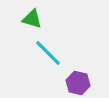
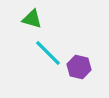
purple hexagon: moved 1 px right, 16 px up
